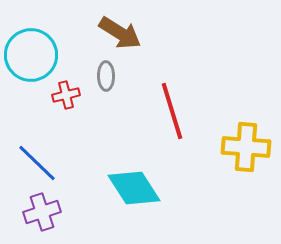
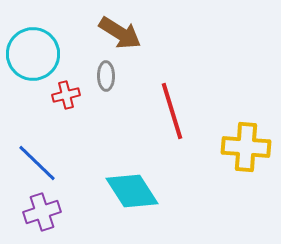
cyan circle: moved 2 px right, 1 px up
cyan diamond: moved 2 px left, 3 px down
